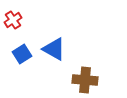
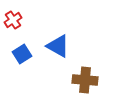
blue triangle: moved 4 px right, 3 px up
